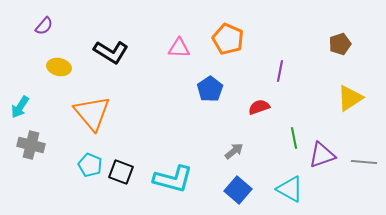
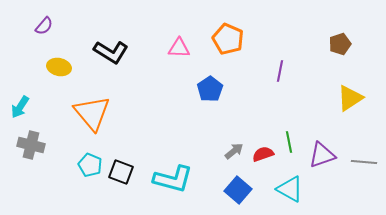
red semicircle: moved 4 px right, 47 px down
green line: moved 5 px left, 4 px down
